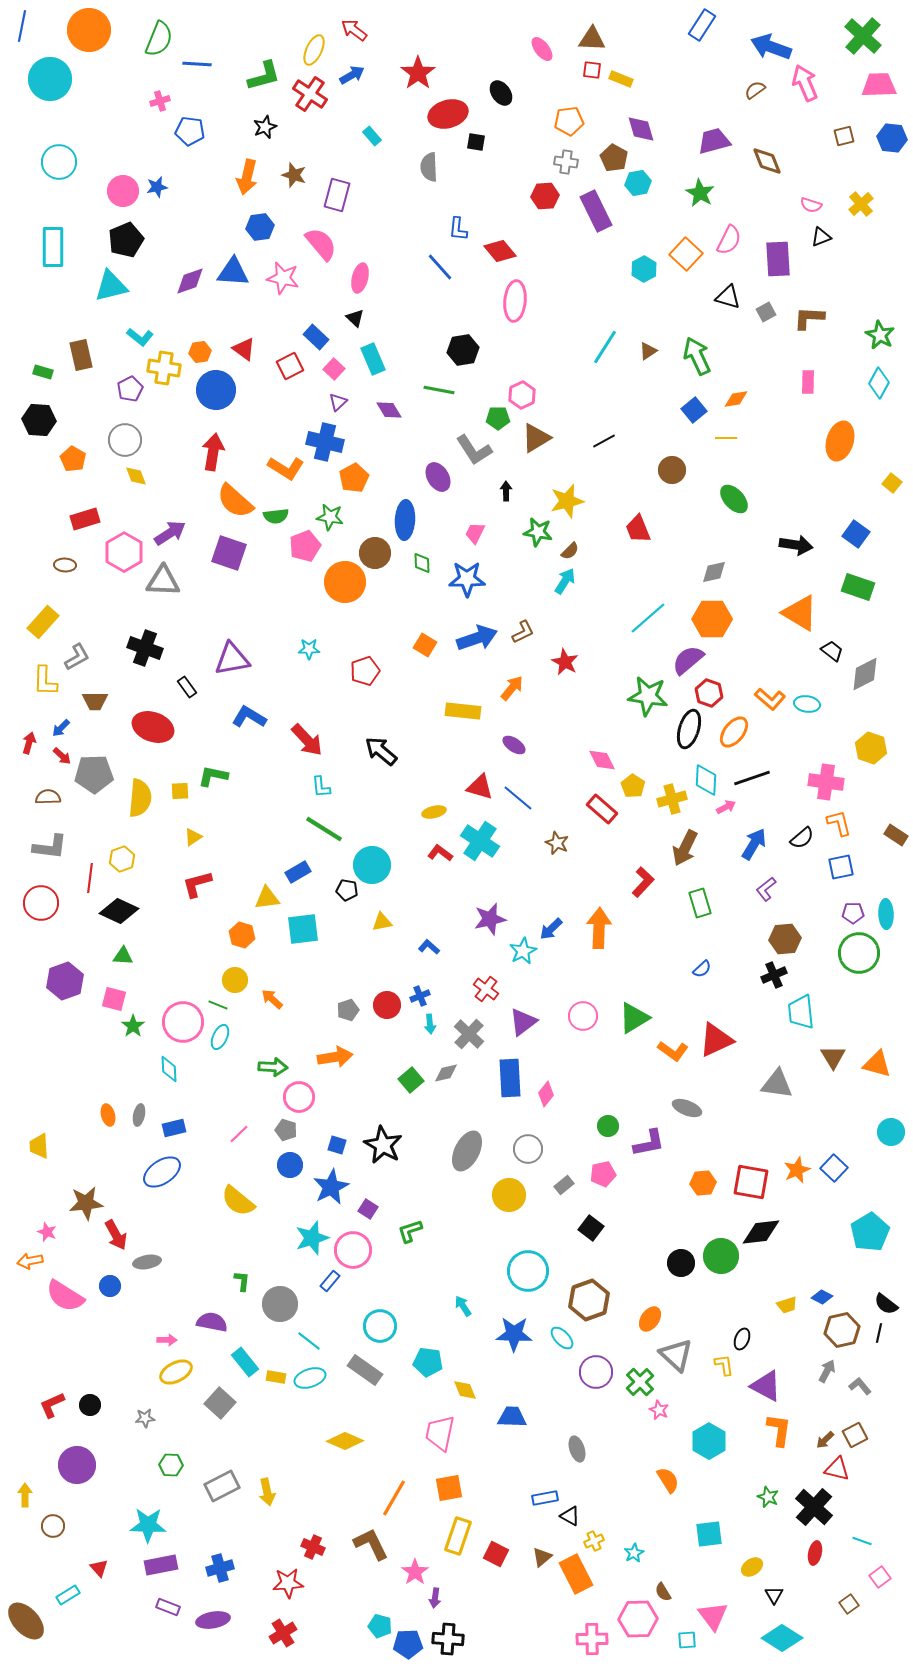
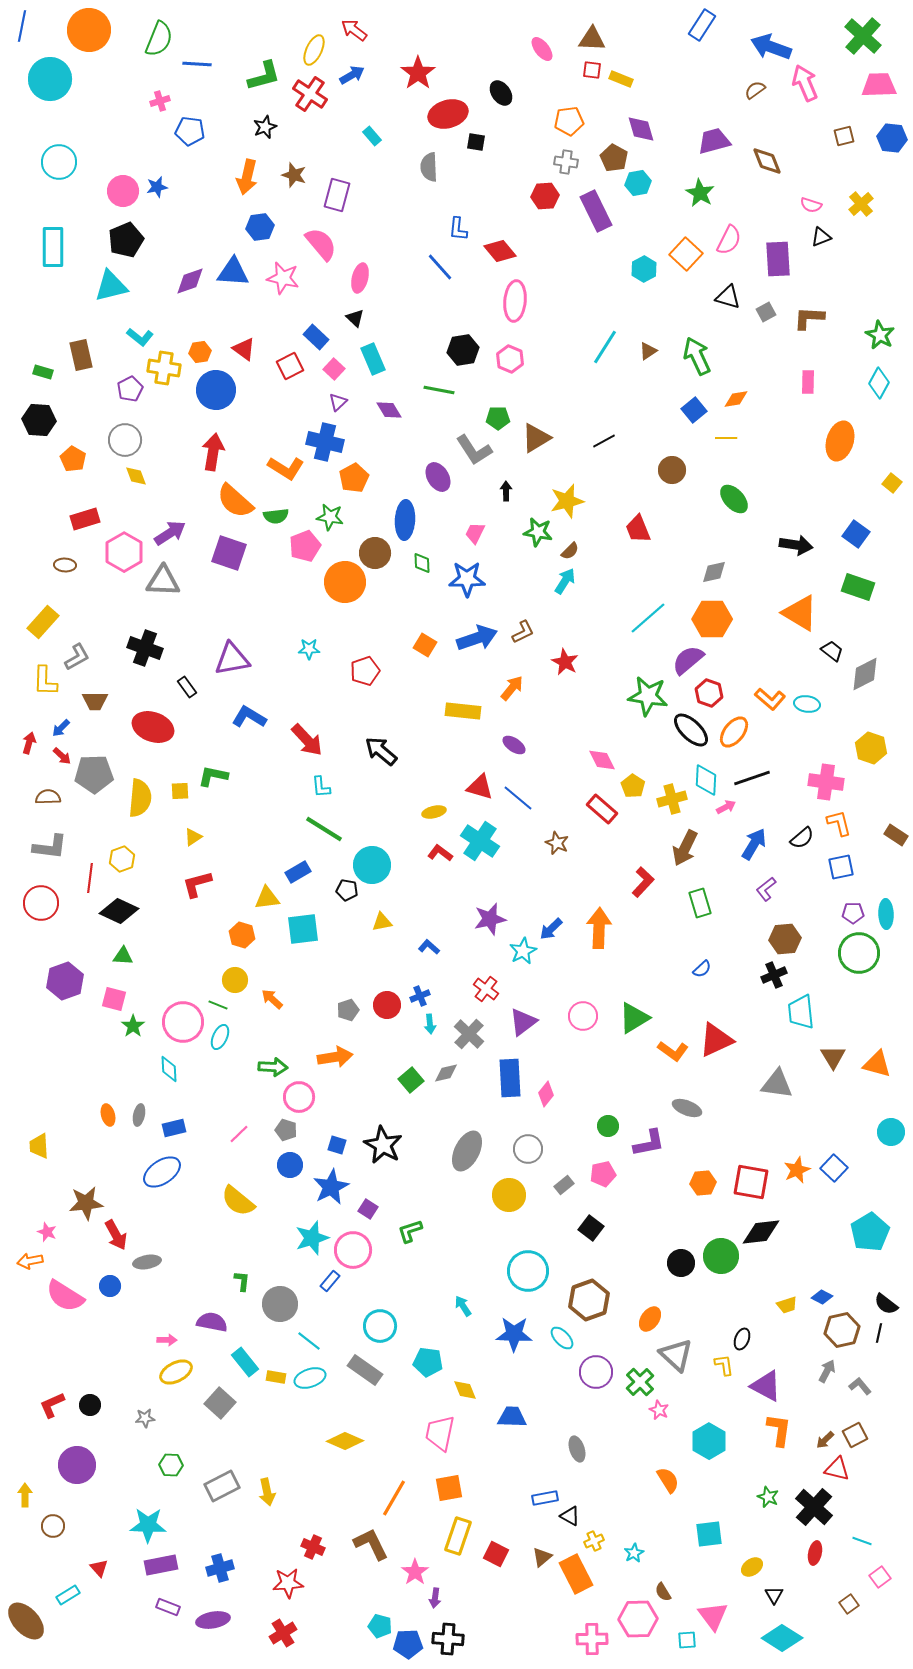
pink hexagon at (522, 395): moved 12 px left, 36 px up; rotated 12 degrees counterclockwise
black ellipse at (689, 729): moved 2 px right, 1 px down; rotated 63 degrees counterclockwise
